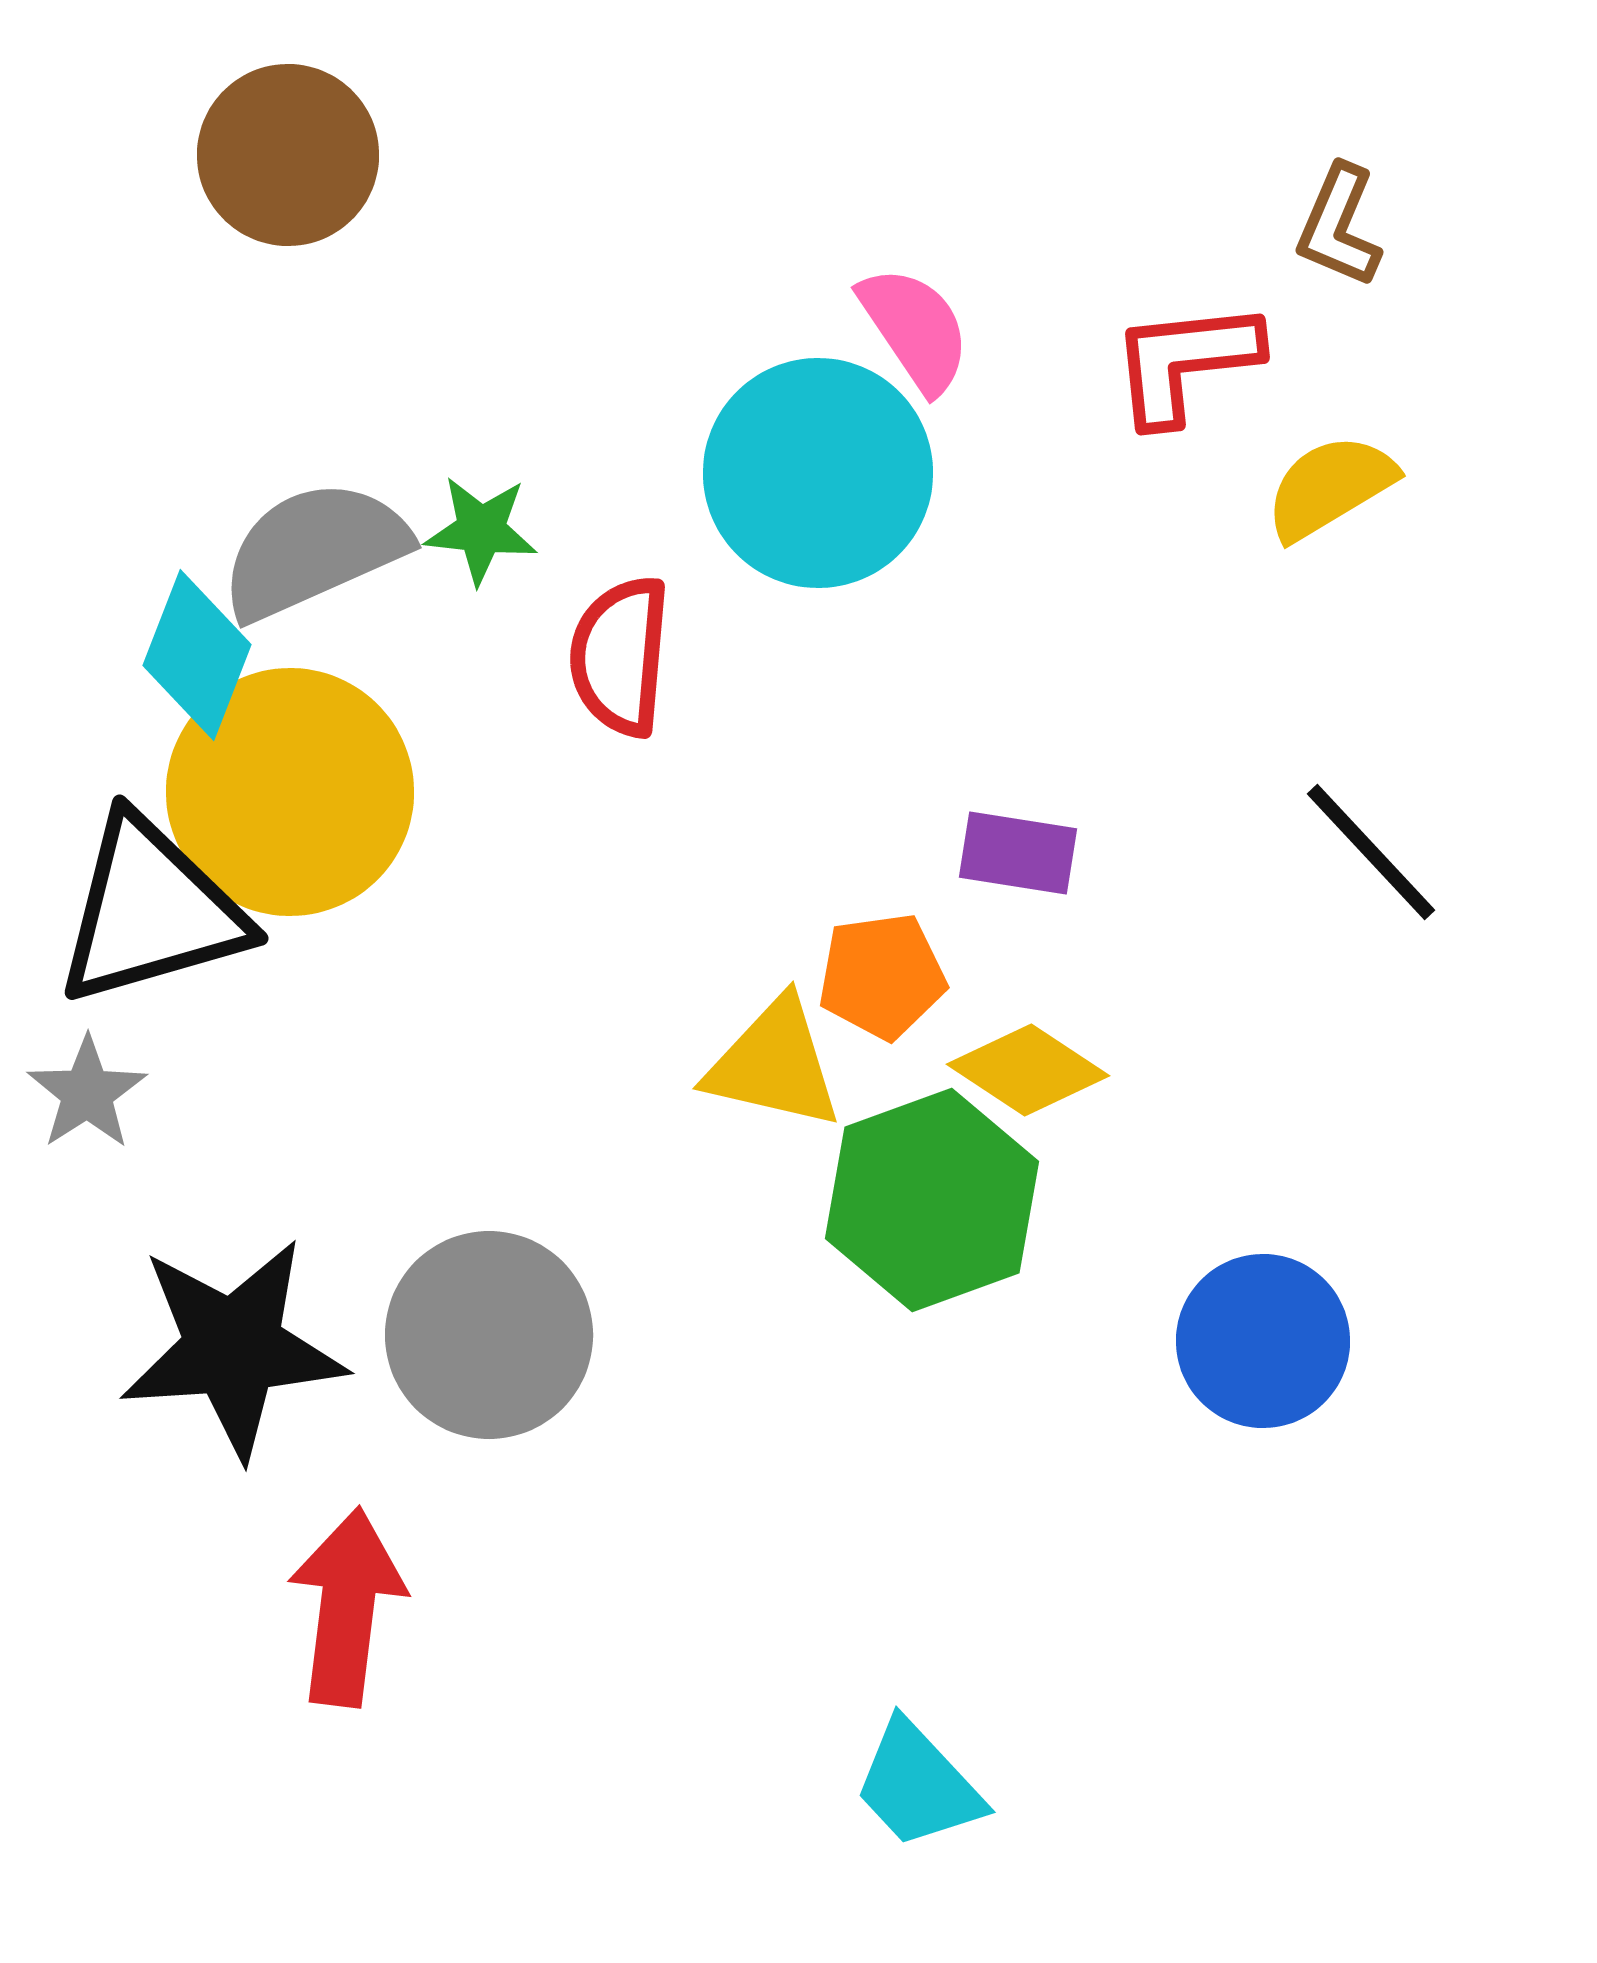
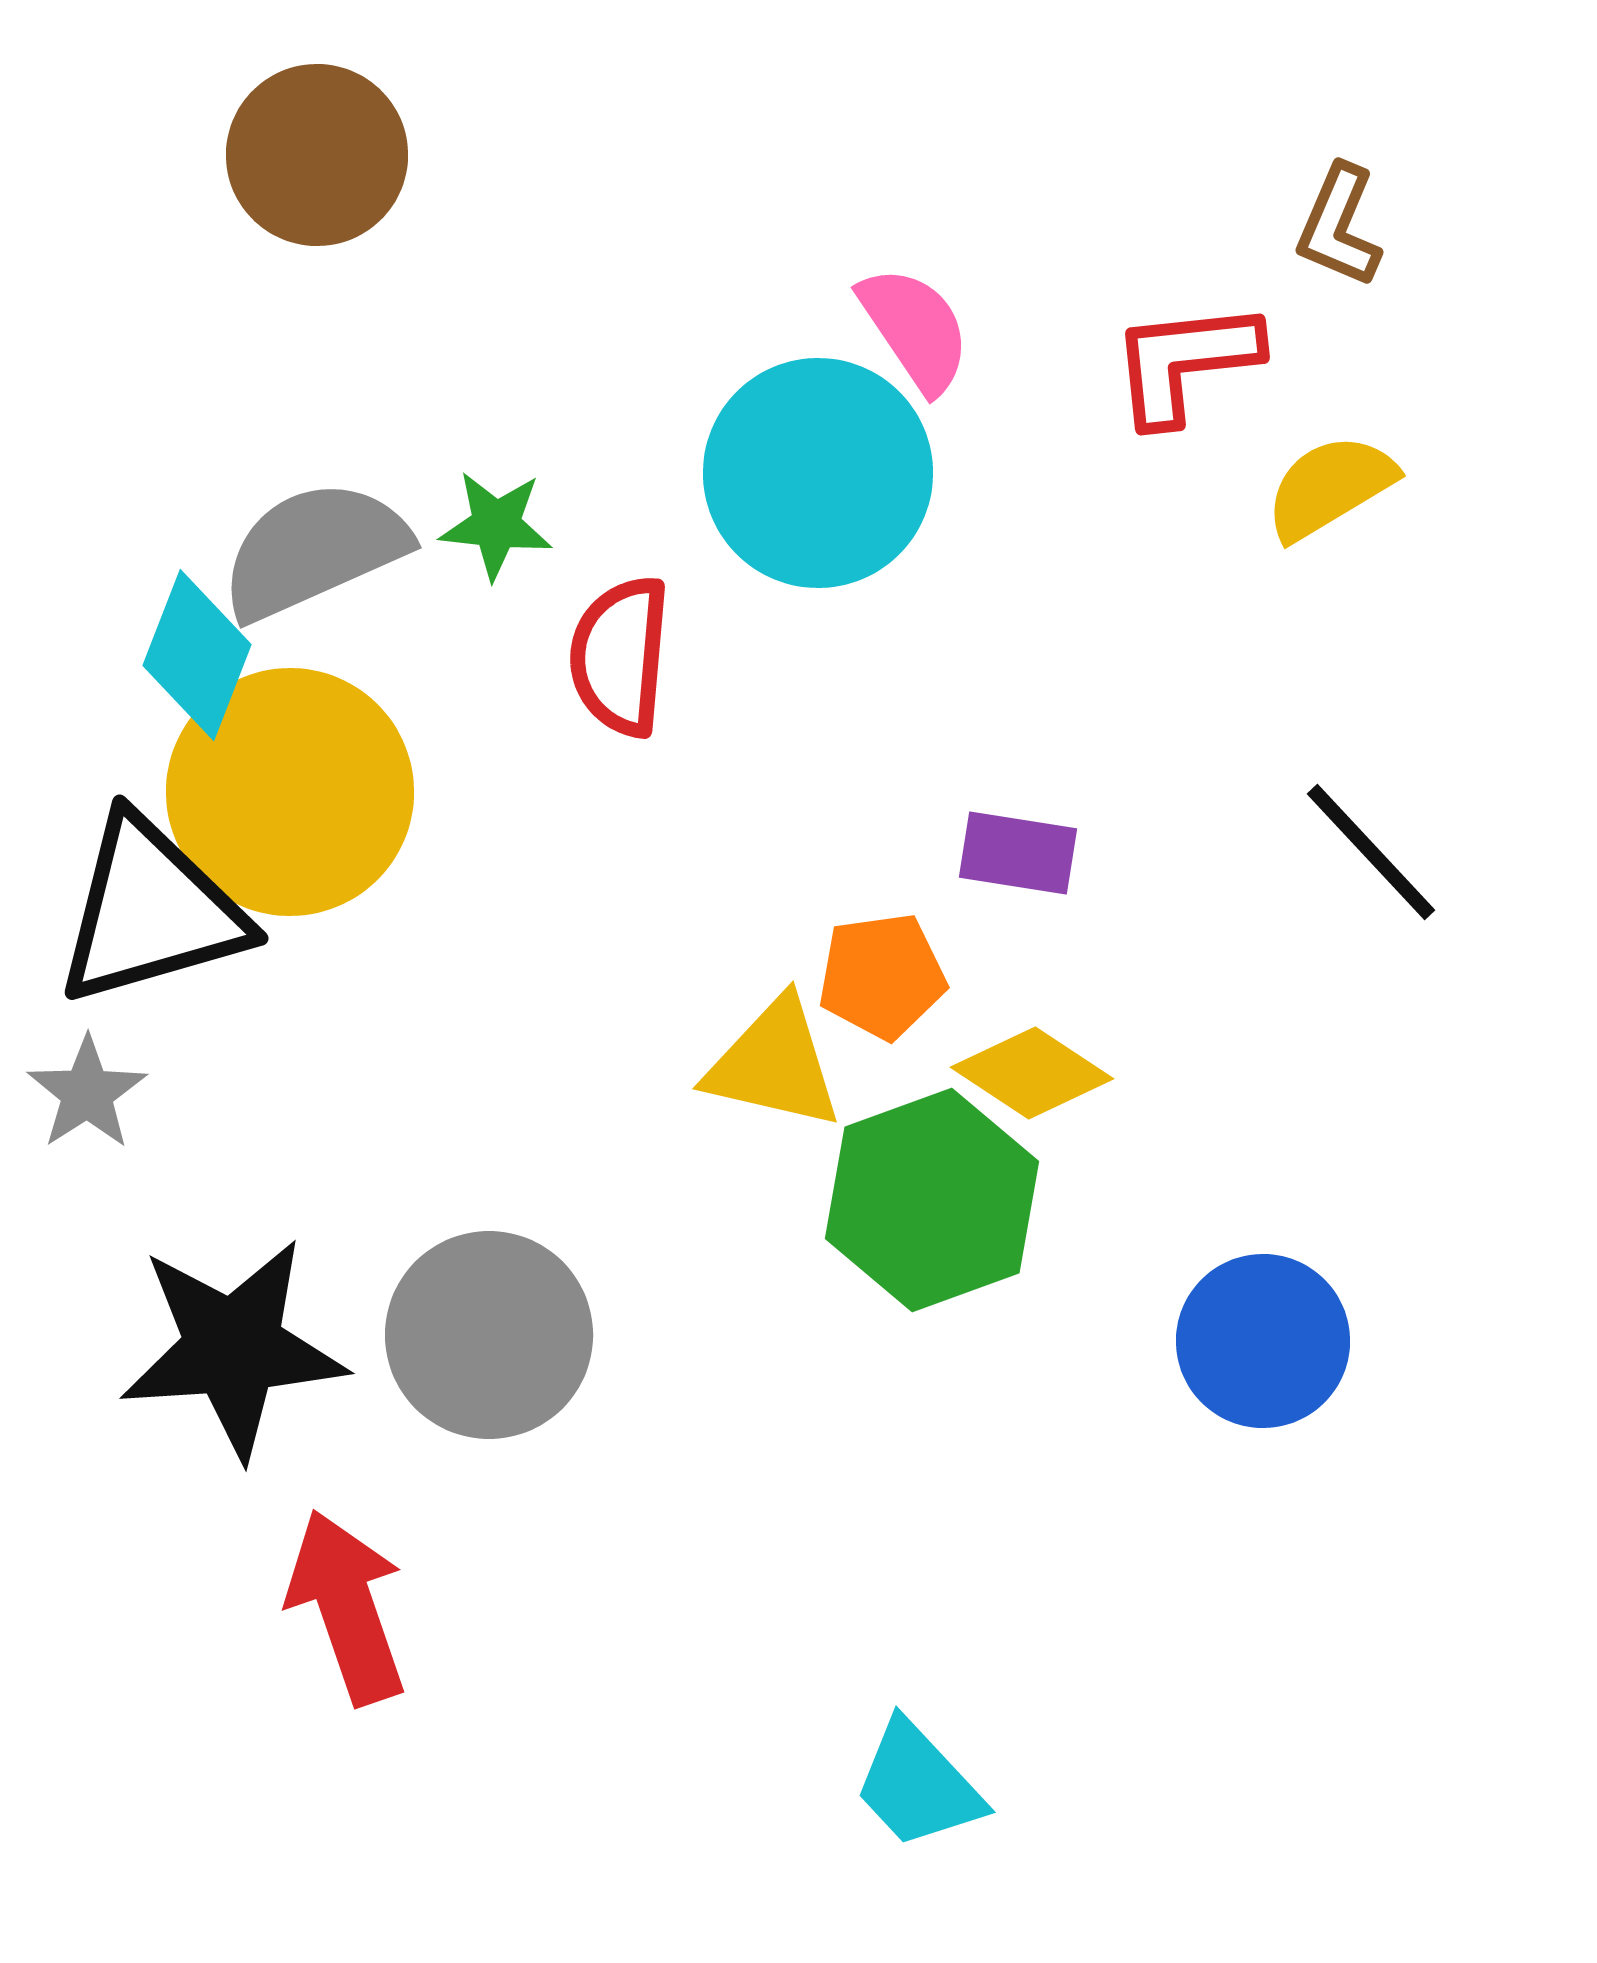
brown circle: moved 29 px right
green star: moved 15 px right, 5 px up
yellow diamond: moved 4 px right, 3 px down
red arrow: rotated 26 degrees counterclockwise
